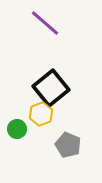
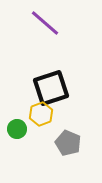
black square: rotated 21 degrees clockwise
gray pentagon: moved 2 px up
